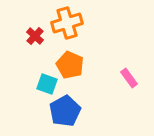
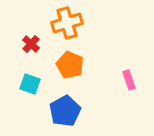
red cross: moved 4 px left, 8 px down
pink rectangle: moved 2 px down; rotated 18 degrees clockwise
cyan square: moved 17 px left
